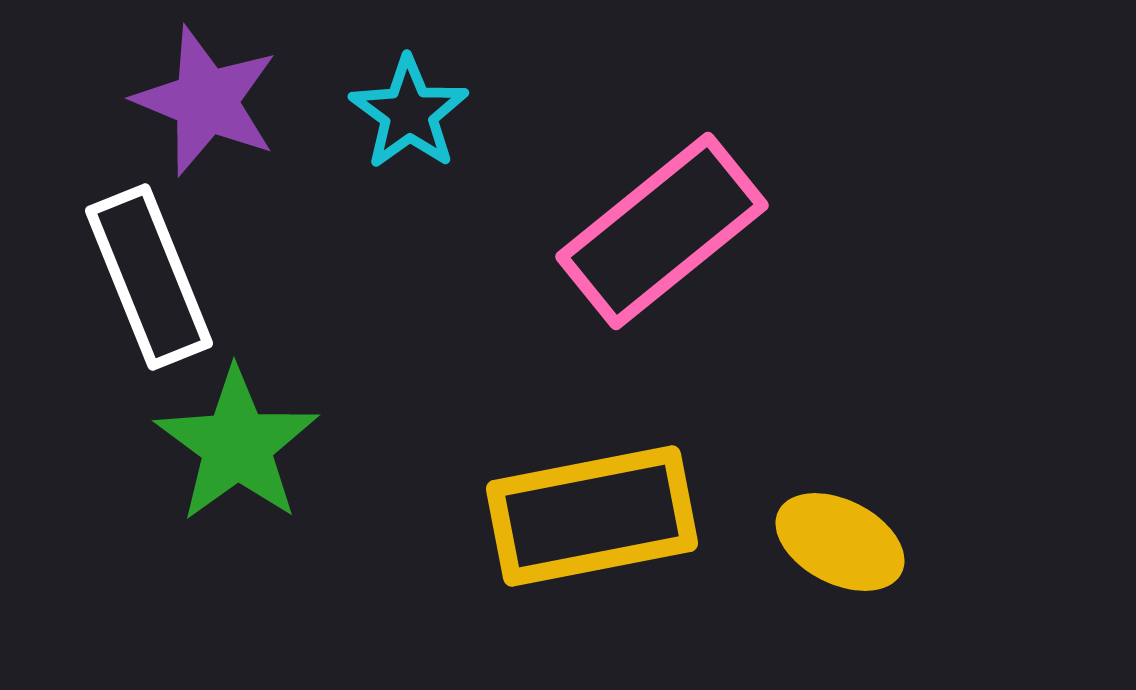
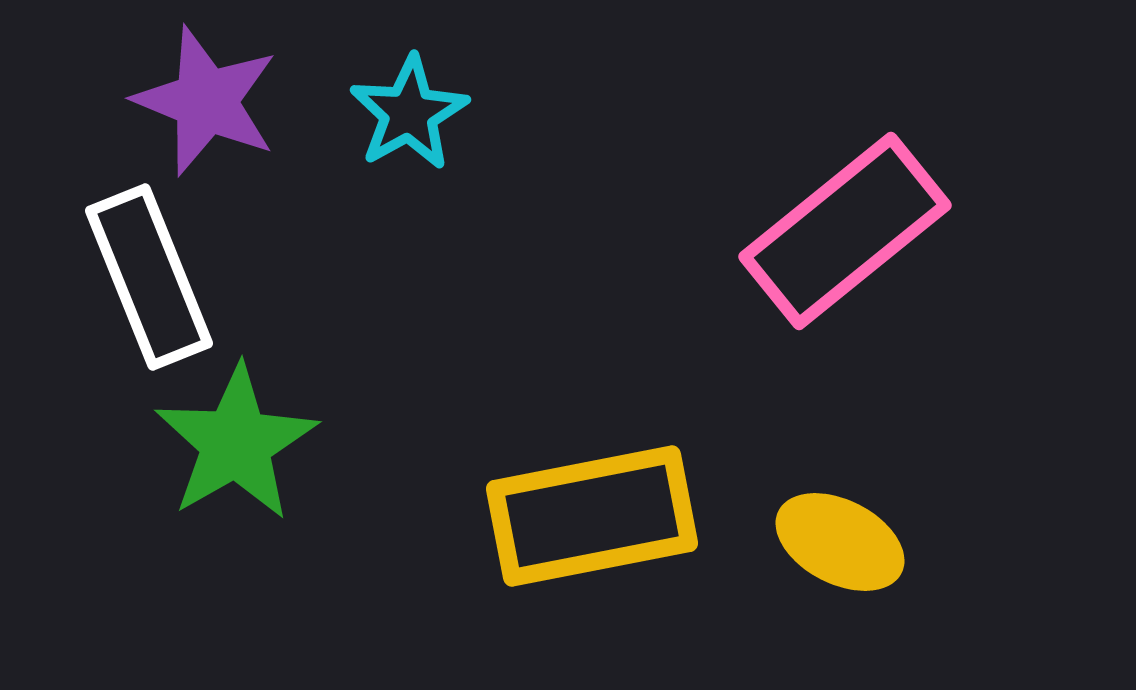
cyan star: rotated 7 degrees clockwise
pink rectangle: moved 183 px right
green star: moved 1 px left, 2 px up; rotated 6 degrees clockwise
